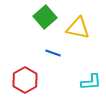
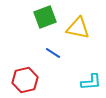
green square: rotated 20 degrees clockwise
blue line: rotated 14 degrees clockwise
red hexagon: rotated 15 degrees clockwise
